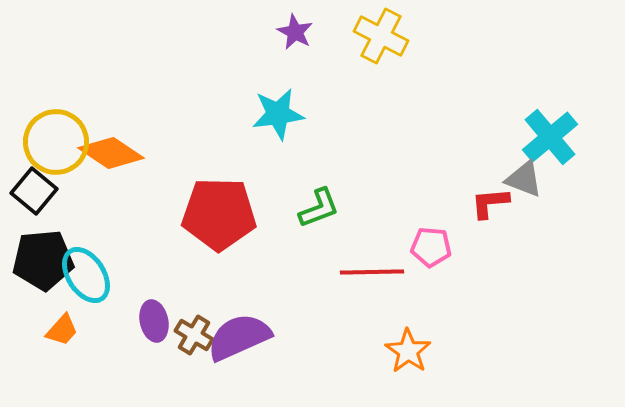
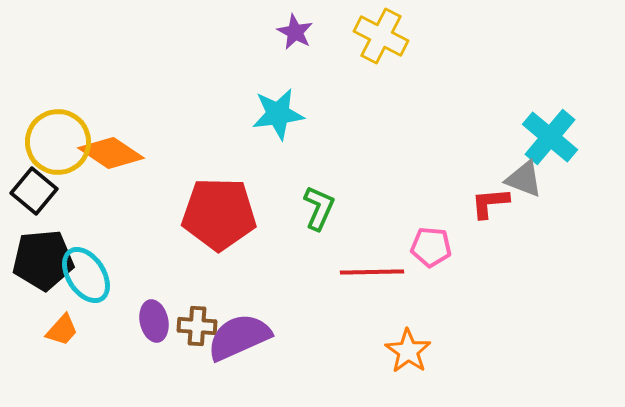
cyan cross: rotated 10 degrees counterclockwise
yellow circle: moved 2 px right
green L-shape: rotated 45 degrees counterclockwise
brown cross: moved 3 px right, 9 px up; rotated 27 degrees counterclockwise
